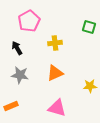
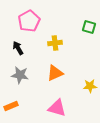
black arrow: moved 1 px right
